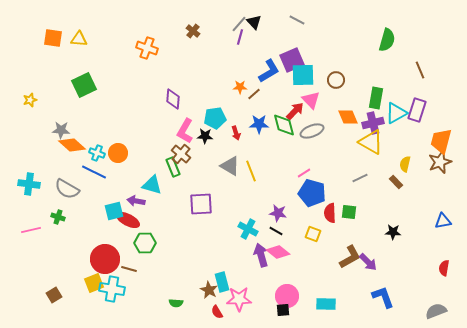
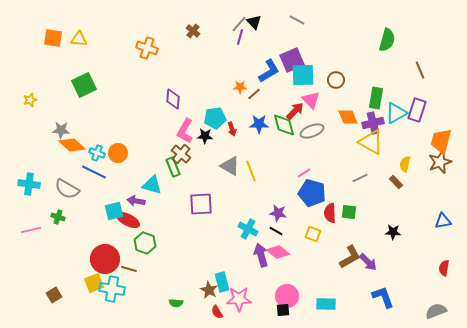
red arrow at (236, 133): moved 4 px left, 4 px up
green hexagon at (145, 243): rotated 20 degrees clockwise
